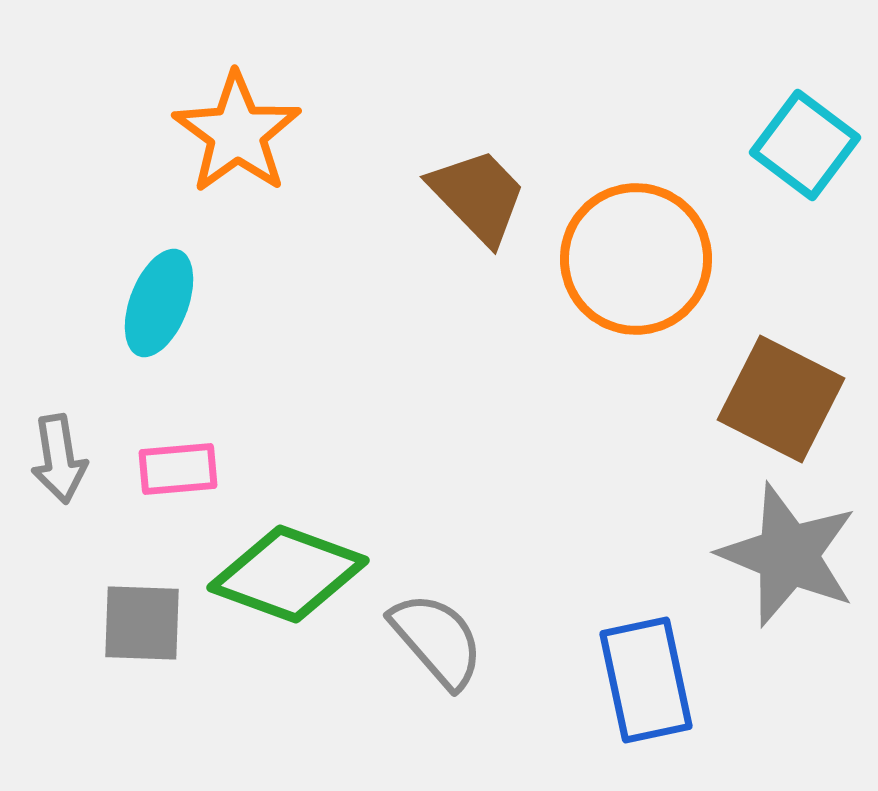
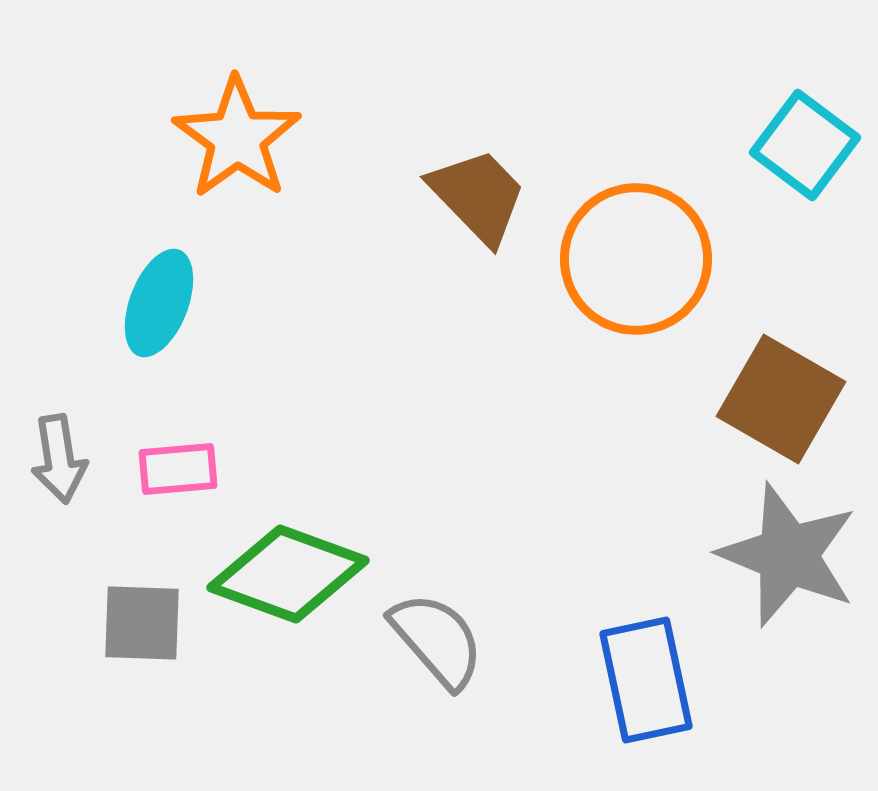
orange star: moved 5 px down
brown square: rotated 3 degrees clockwise
